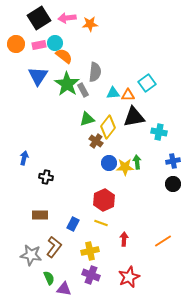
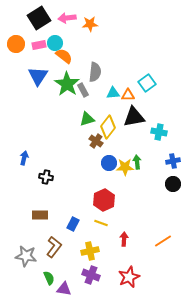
gray star: moved 5 px left, 1 px down
